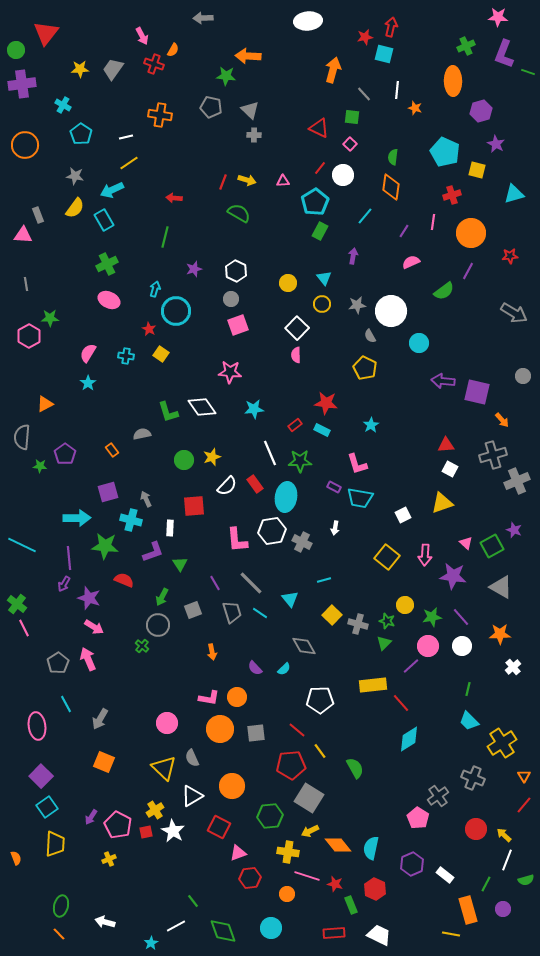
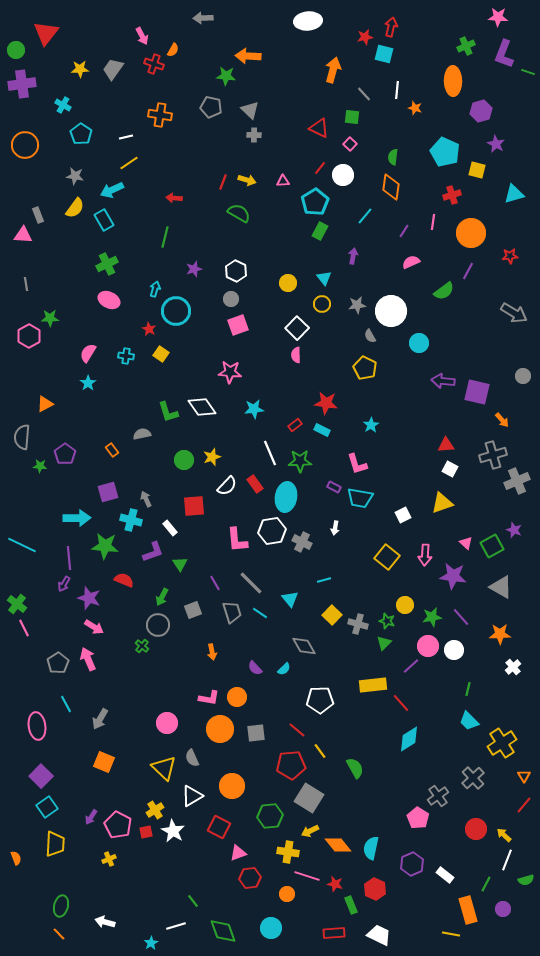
white rectangle at (170, 528): rotated 42 degrees counterclockwise
white circle at (462, 646): moved 8 px left, 4 px down
gray cross at (473, 778): rotated 25 degrees clockwise
white line at (176, 926): rotated 12 degrees clockwise
